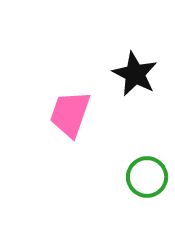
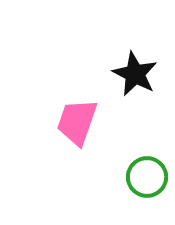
pink trapezoid: moved 7 px right, 8 px down
